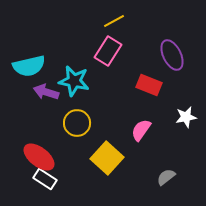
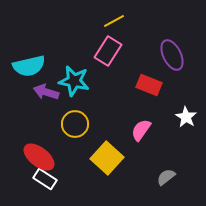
white star: rotated 30 degrees counterclockwise
yellow circle: moved 2 px left, 1 px down
